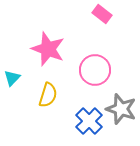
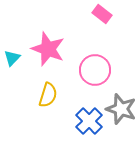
cyan triangle: moved 20 px up
